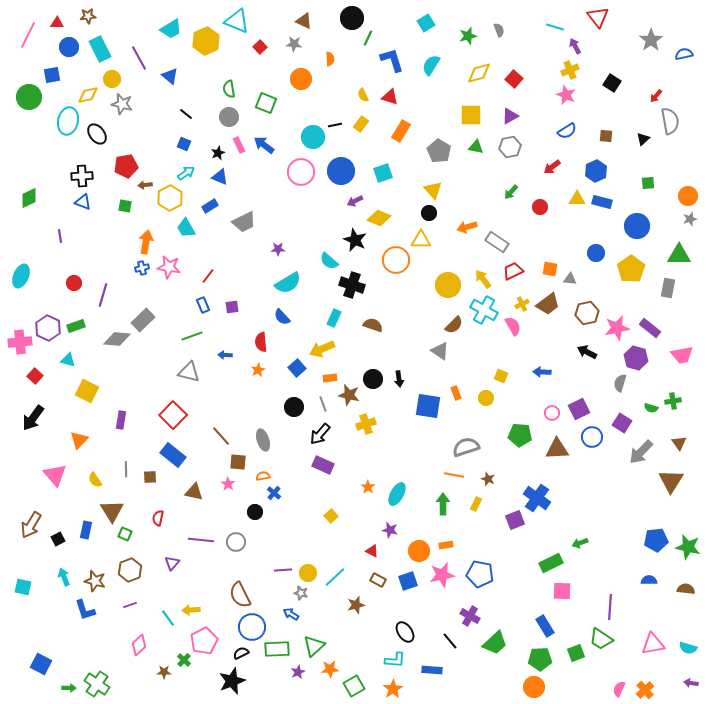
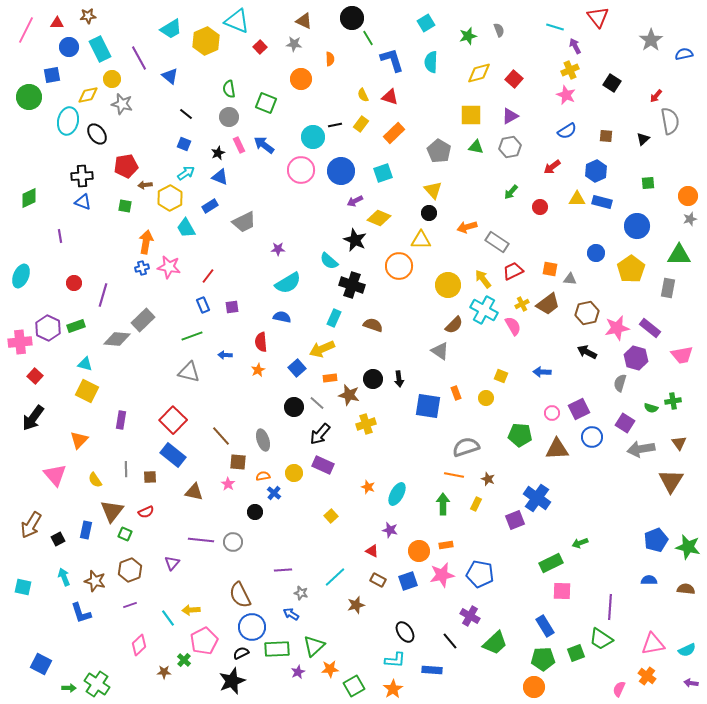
pink line at (28, 35): moved 2 px left, 5 px up
green line at (368, 38): rotated 56 degrees counterclockwise
cyan semicircle at (431, 65): moved 3 px up; rotated 30 degrees counterclockwise
orange rectangle at (401, 131): moved 7 px left, 2 px down; rotated 15 degrees clockwise
pink circle at (301, 172): moved 2 px up
orange circle at (396, 260): moved 3 px right, 6 px down
blue semicircle at (282, 317): rotated 144 degrees clockwise
cyan triangle at (68, 360): moved 17 px right, 4 px down
gray line at (323, 404): moved 6 px left, 1 px up; rotated 28 degrees counterclockwise
red square at (173, 415): moved 5 px down
purple square at (622, 423): moved 3 px right
gray arrow at (641, 452): moved 3 px up; rotated 36 degrees clockwise
orange star at (368, 487): rotated 16 degrees counterclockwise
brown triangle at (112, 511): rotated 10 degrees clockwise
red semicircle at (158, 518): moved 12 px left, 6 px up; rotated 126 degrees counterclockwise
blue pentagon at (656, 540): rotated 15 degrees counterclockwise
gray circle at (236, 542): moved 3 px left
yellow circle at (308, 573): moved 14 px left, 100 px up
blue L-shape at (85, 610): moved 4 px left, 3 px down
cyan semicircle at (688, 648): moved 1 px left, 2 px down; rotated 42 degrees counterclockwise
green pentagon at (540, 659): moved 3 px right
orange cross at (645, 690): moved 2 px right, 14 px up; rotated 12 degrees counterclockwise
